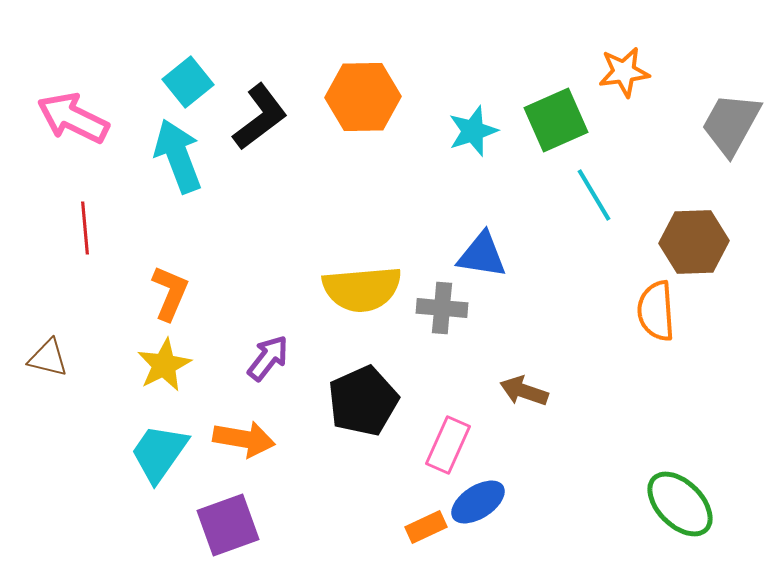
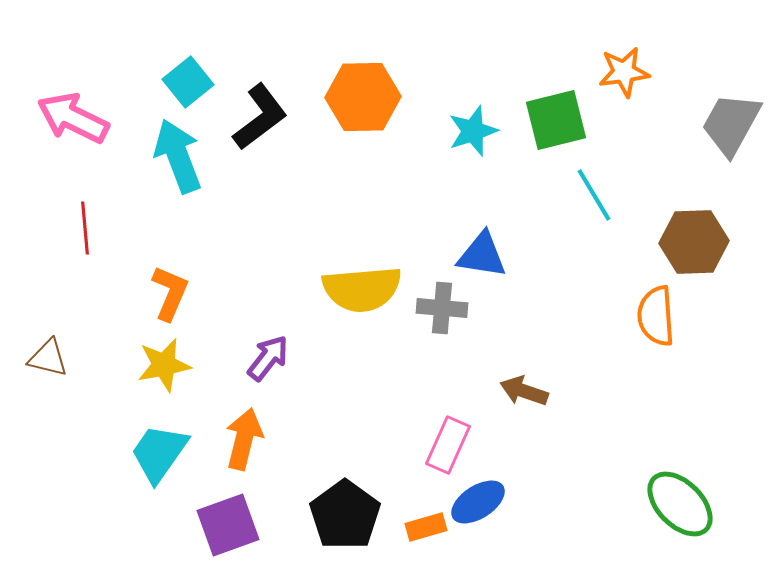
green square: rotated 10 degrees clockwise
orange semicircle: moved 5 px down
yellow star: rotated 16 degrees clockwise
black pentagon: moved 18 px left, 114 px down; rotated 12 degrees counterclockwise
orange arrow: rotated 86 degrees counterclockwise
orange rectangle: rotated 9 degrees clockwise
